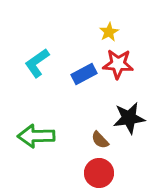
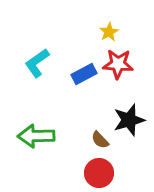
black star: moved 2 px down; rotated 8 degrees counterclockwise
